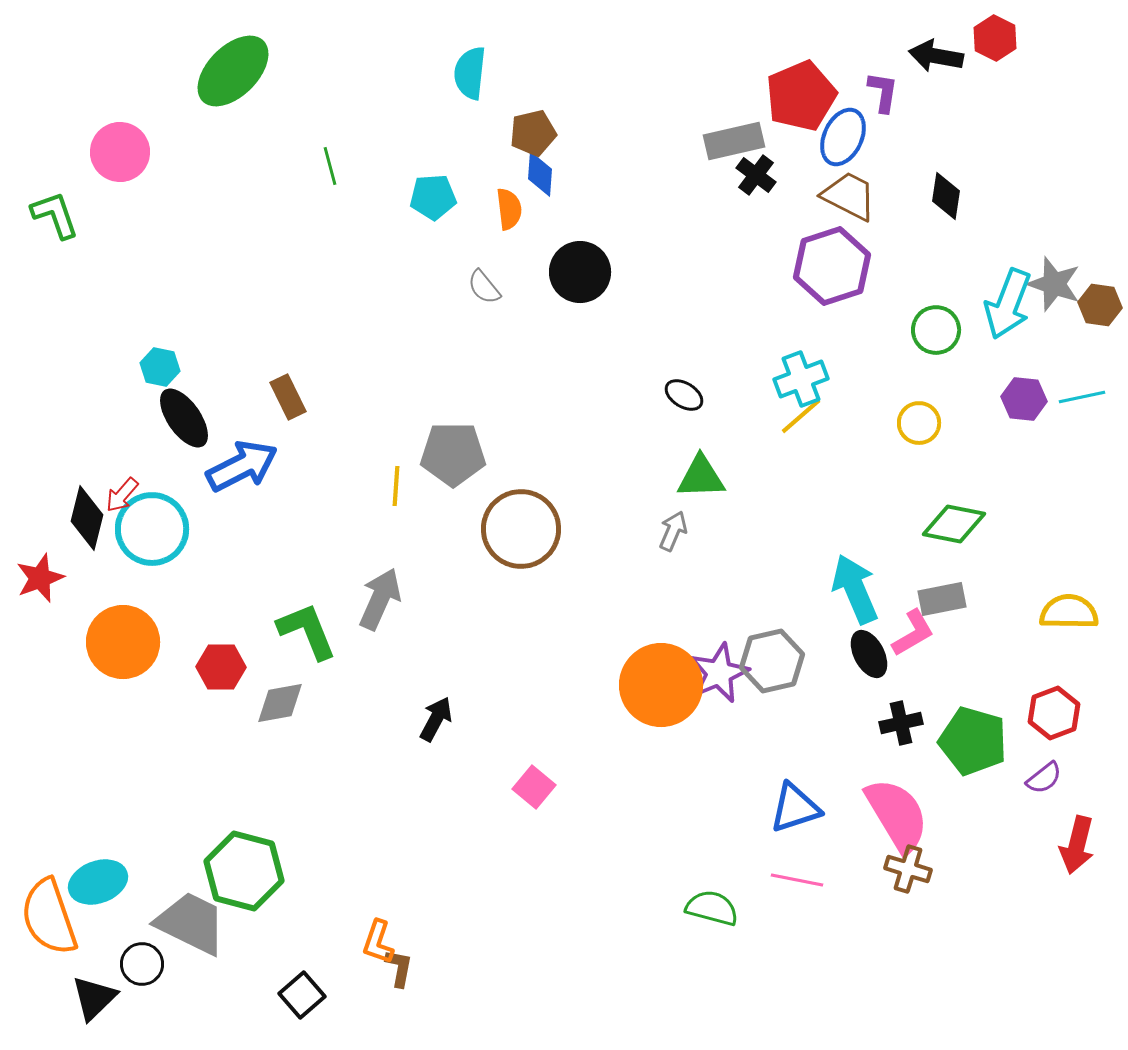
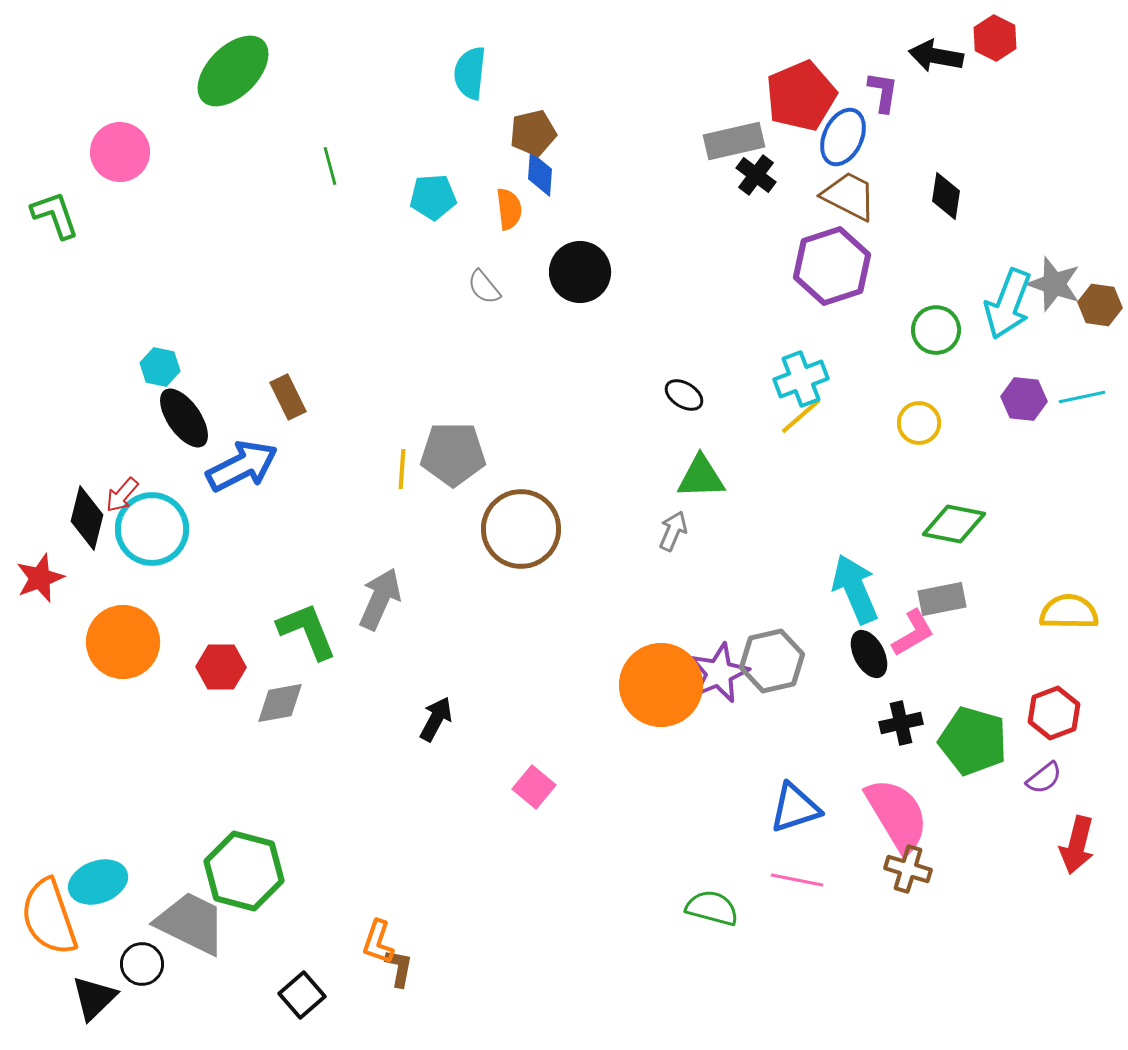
yellow line at (396, 486): moved 6 px right, 17 px up
